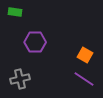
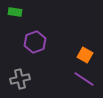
purple hexagon: rotated 20 degrees counterclockwise
